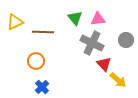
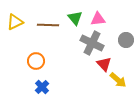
brown line: moved 5 px right, 7 px up
